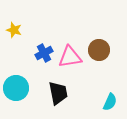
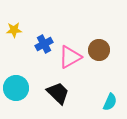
yellow star: rotated 21 degrees counterclockwise
blue cross: moved 9 px up
pink triangle: rotated 20 degrees counterclockwise
black trapezoid: rotated 35 degrees counterclockwise
